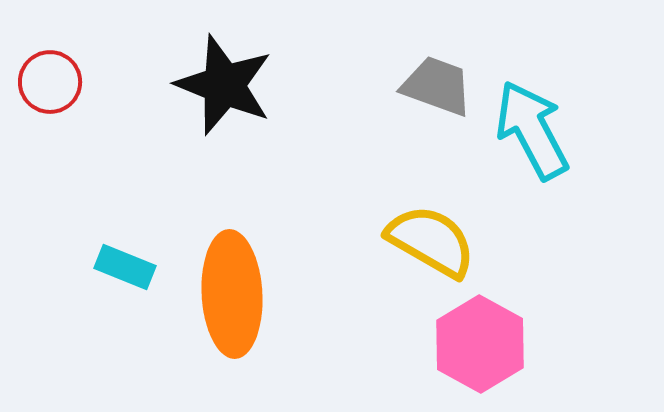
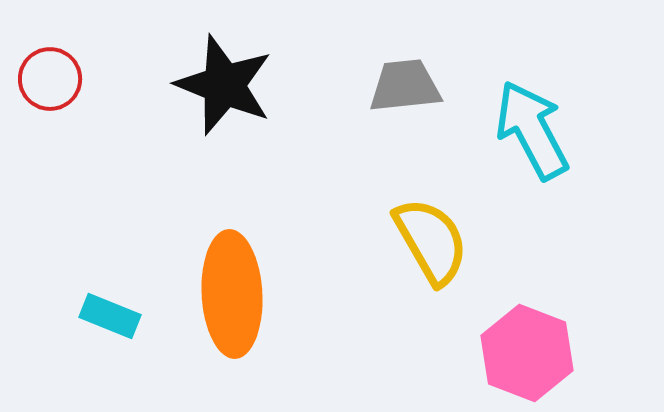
red circle: moved 3 px up
gray trapezoid: moved 32 px left; rotated 26 degrees counterclockwise
yellow semicircle: rotated 30 degrees clockwise
cyan rectangle: moved 15 px left, 49 px down
pink hexagon: moved 47 px right, 9 px down; rotated 8 degrees counterclockwise
